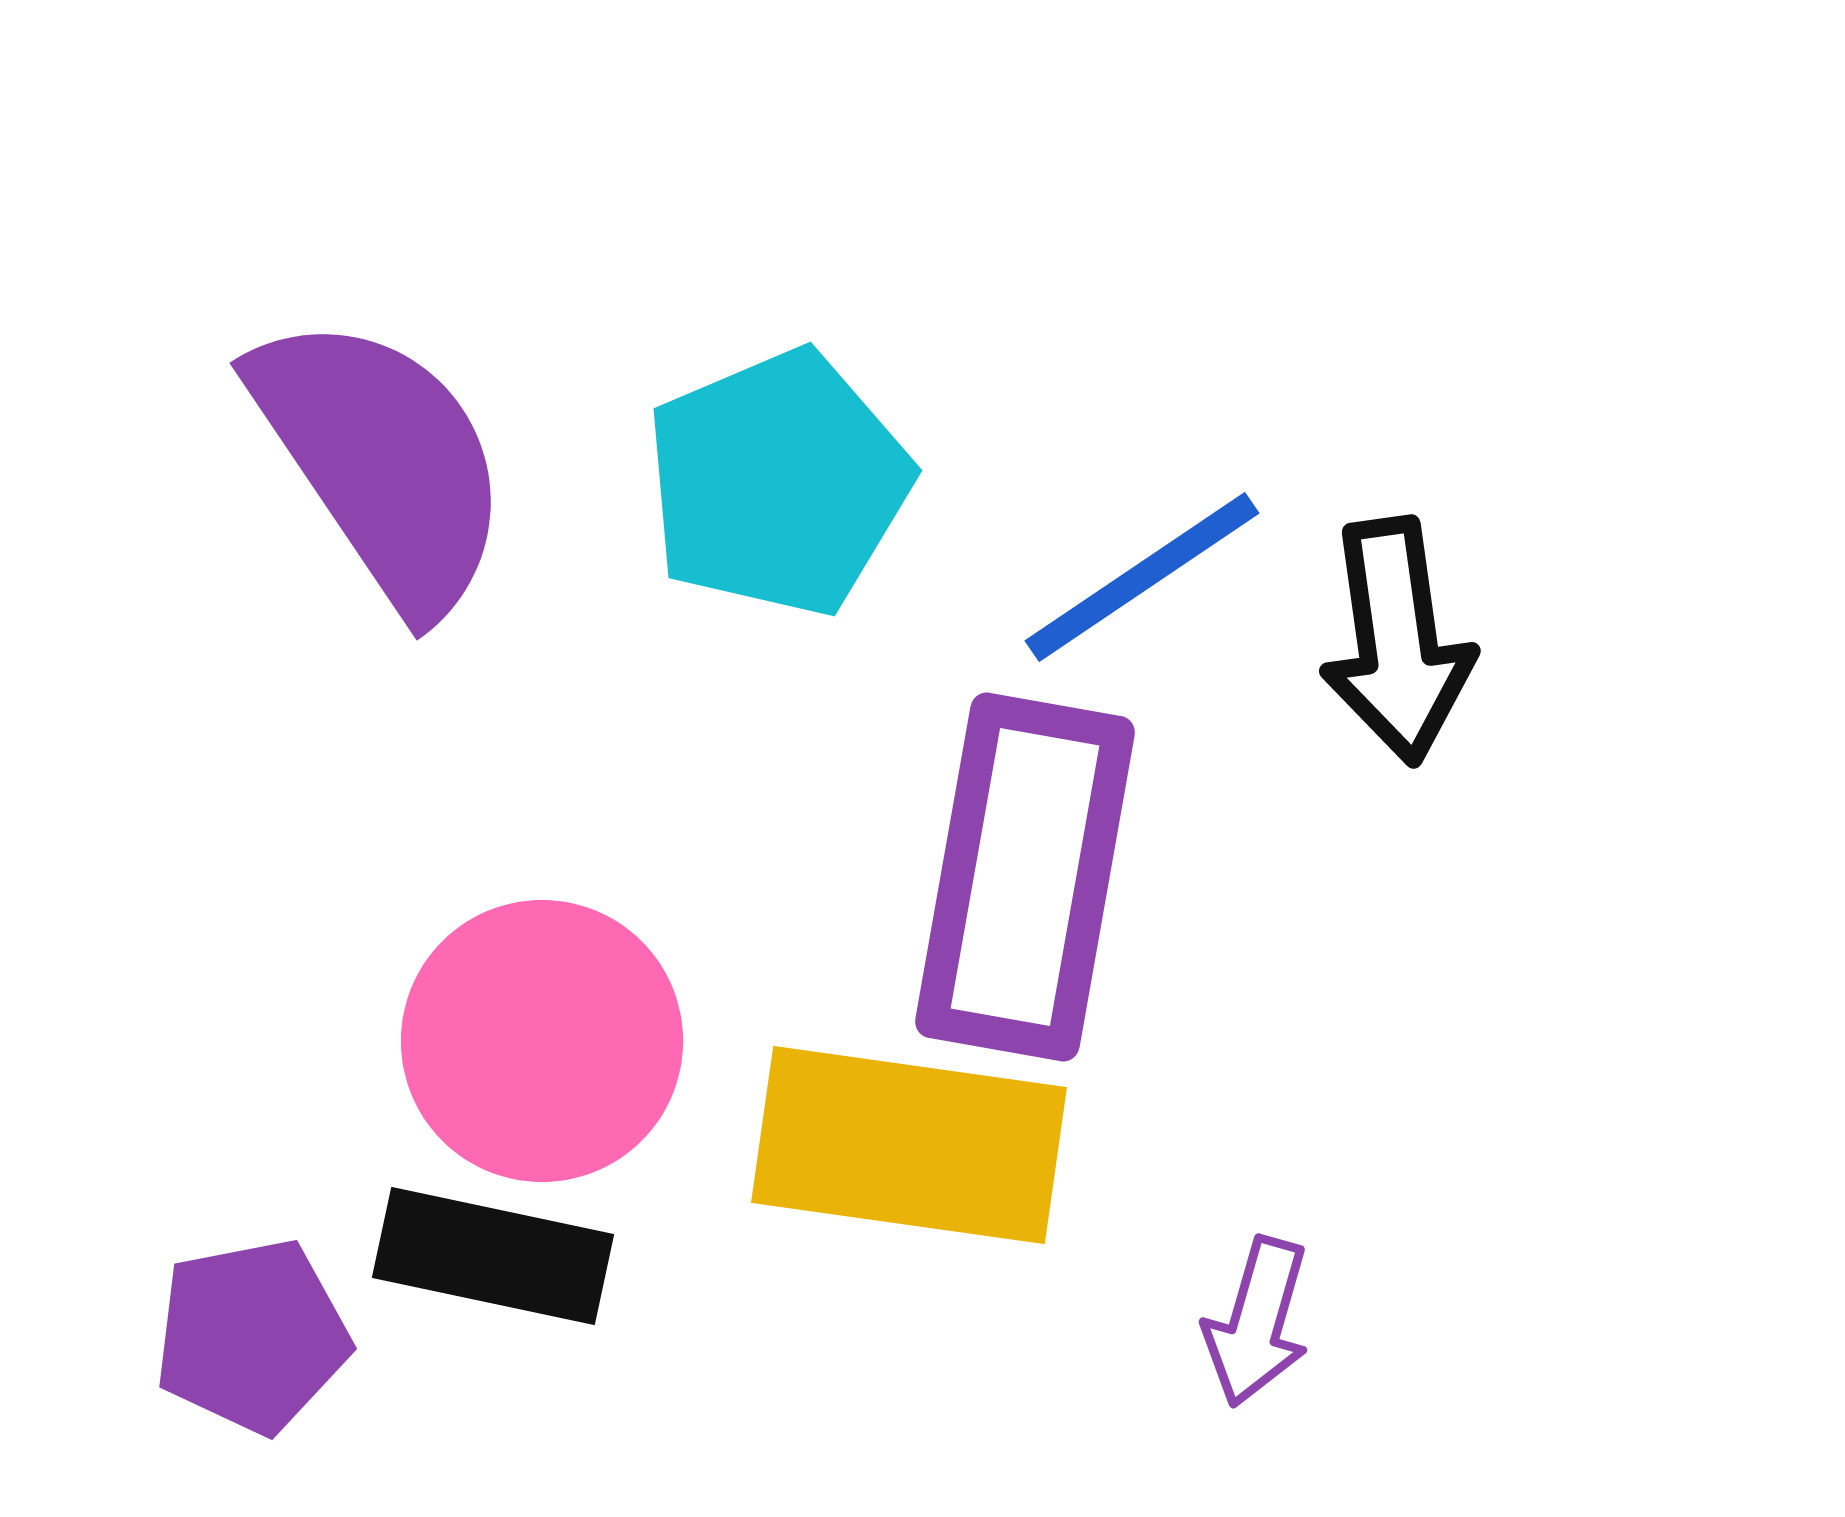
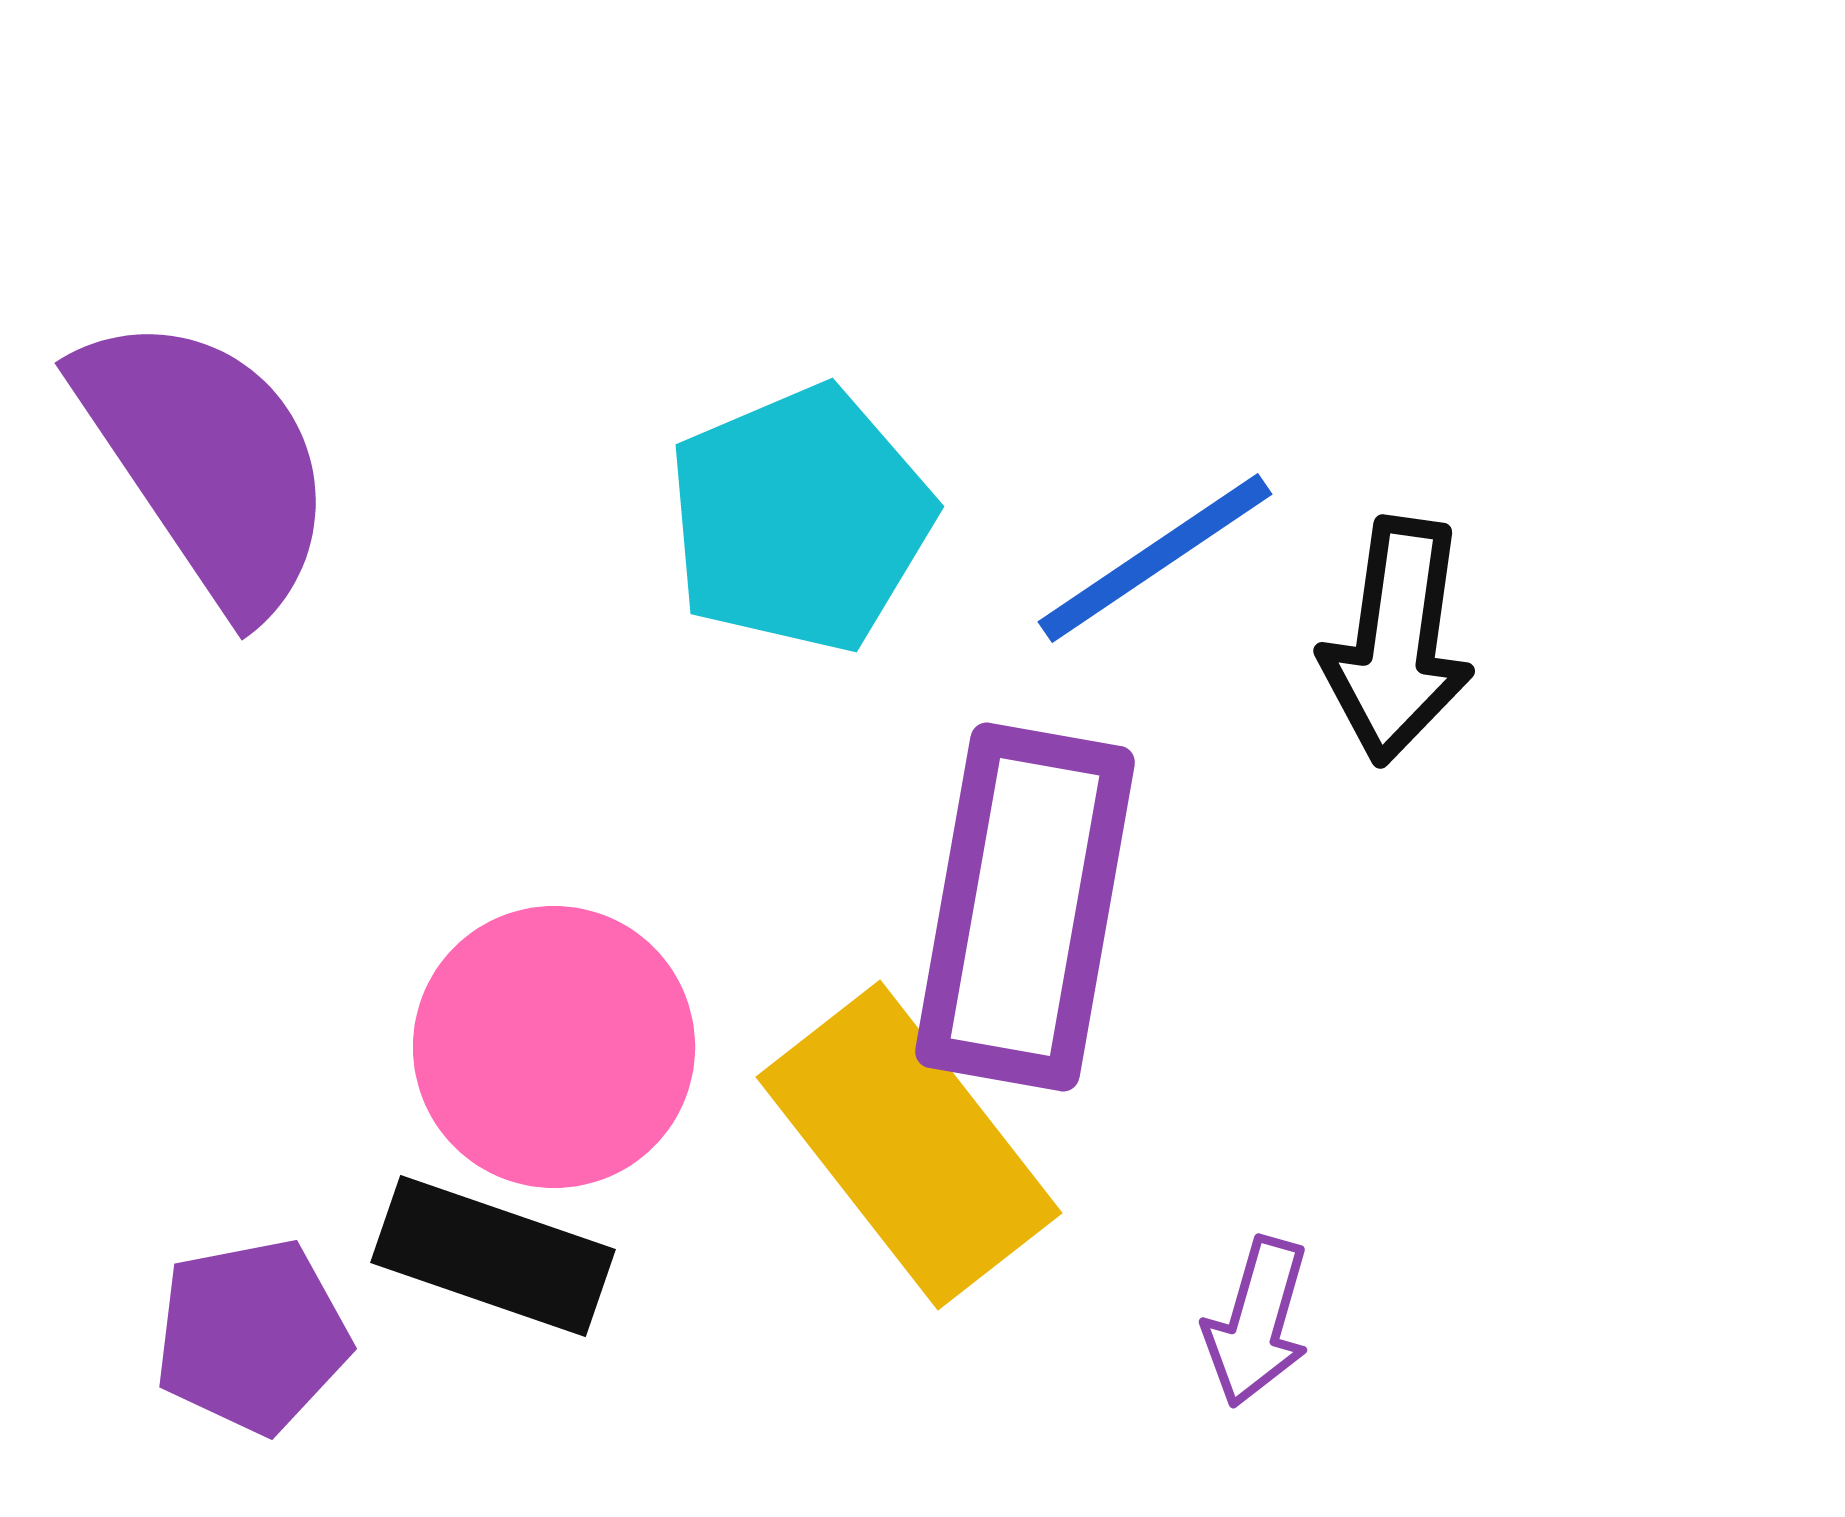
purple semicircle: moved 175 px left
cyan pentagon: moved 22 px right, 36 px down
blue line: moved 13 px right, 19 px up
black arrow: rotated 16 degrees clockwise
purple rectangle: moved 30 px down
pink circle: moved 12 px right, 6 px down
yellow rectangle: rotated 44 degrees clockwise
black rectangle: rotated 7 degrees clockwise
